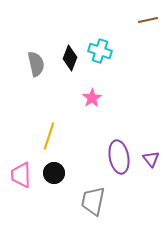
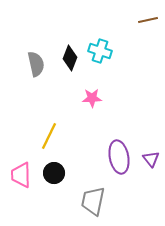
pink star: rotated 30 degrees clockwise
yellow line: rotated 8 degrees clockwise
